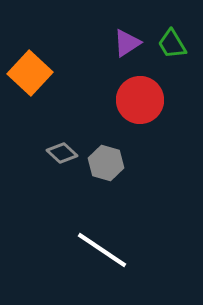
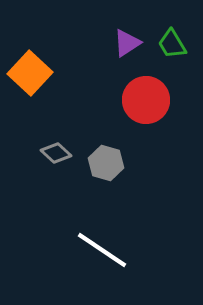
red circle: moved 6 px right
gray diamond: moved 6 px left
